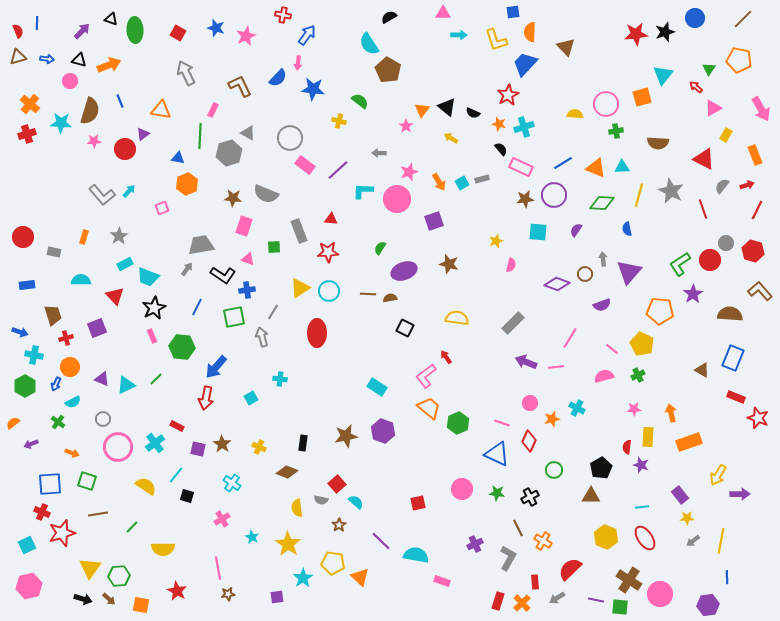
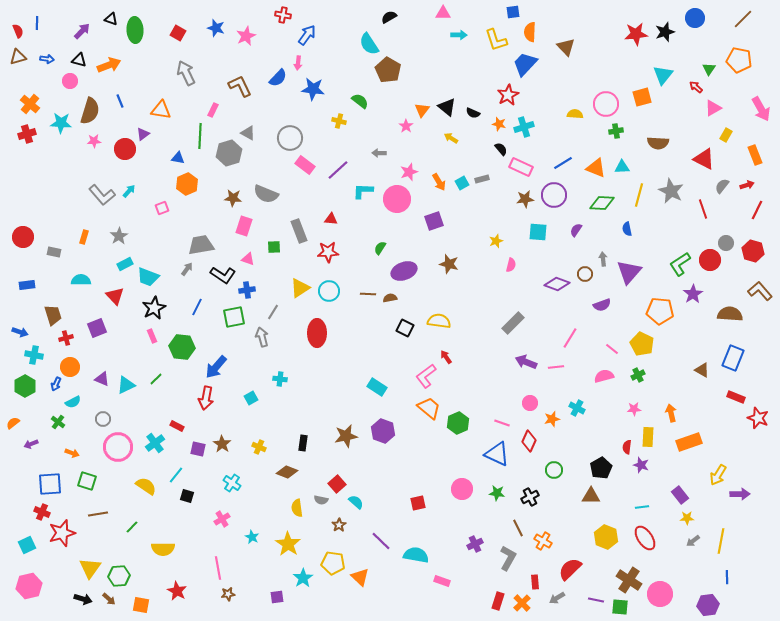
yellow semicircle at (457, 318): moved 18 px left, 3 px down
